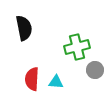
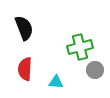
black semicircle: rotated 10 degrees counterclockwise
green cross: moved 3 px right
red semicircle: moved 7 px left, 10 px up
